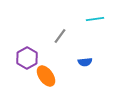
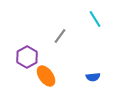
cyan line: rotated 66 degrees clockwise
purple hexagon: moved 1 px up
blue semicircle: moved 8 px right, 15 px down
